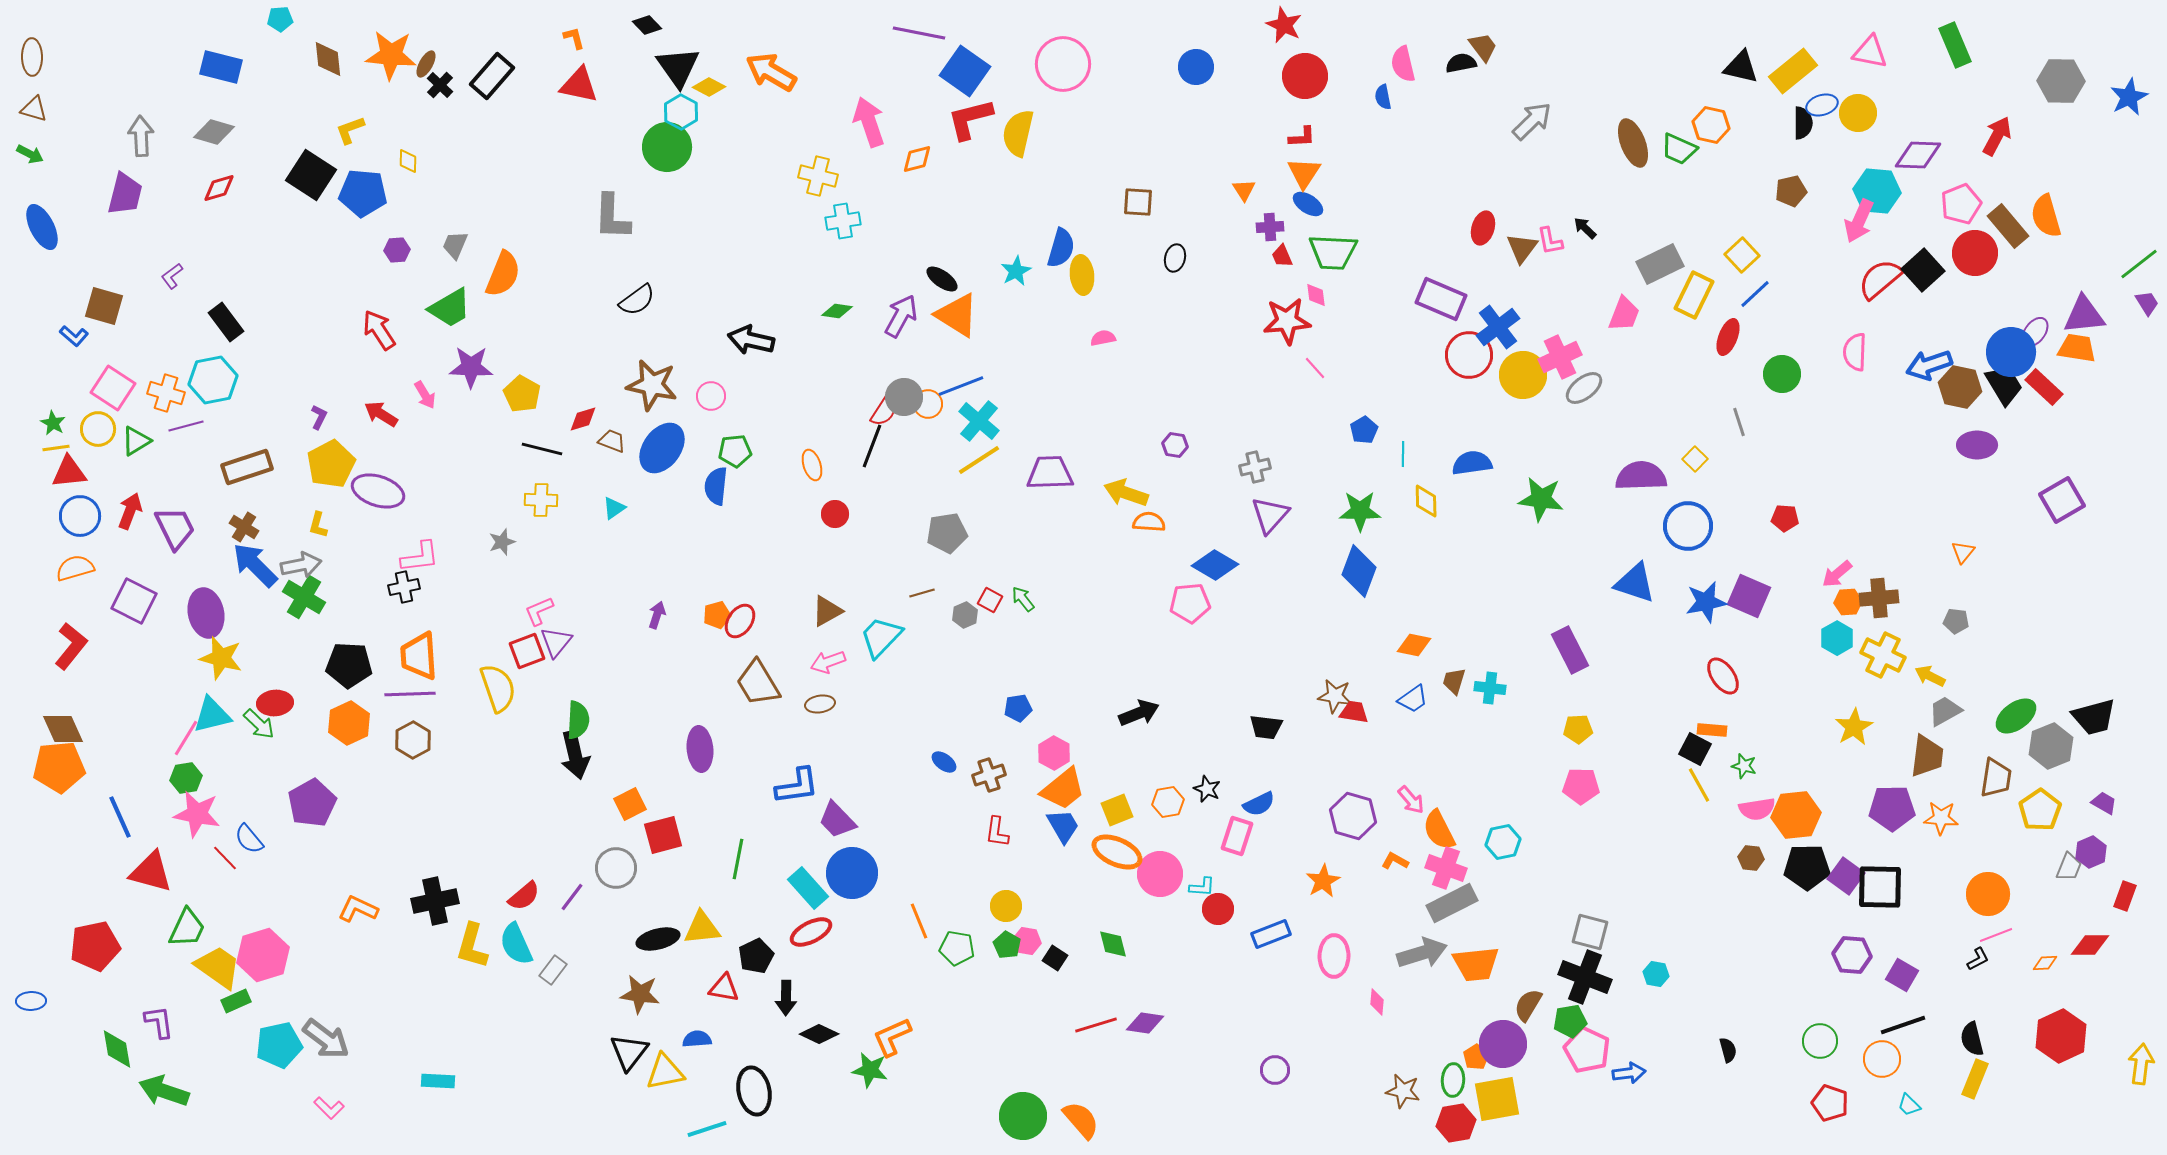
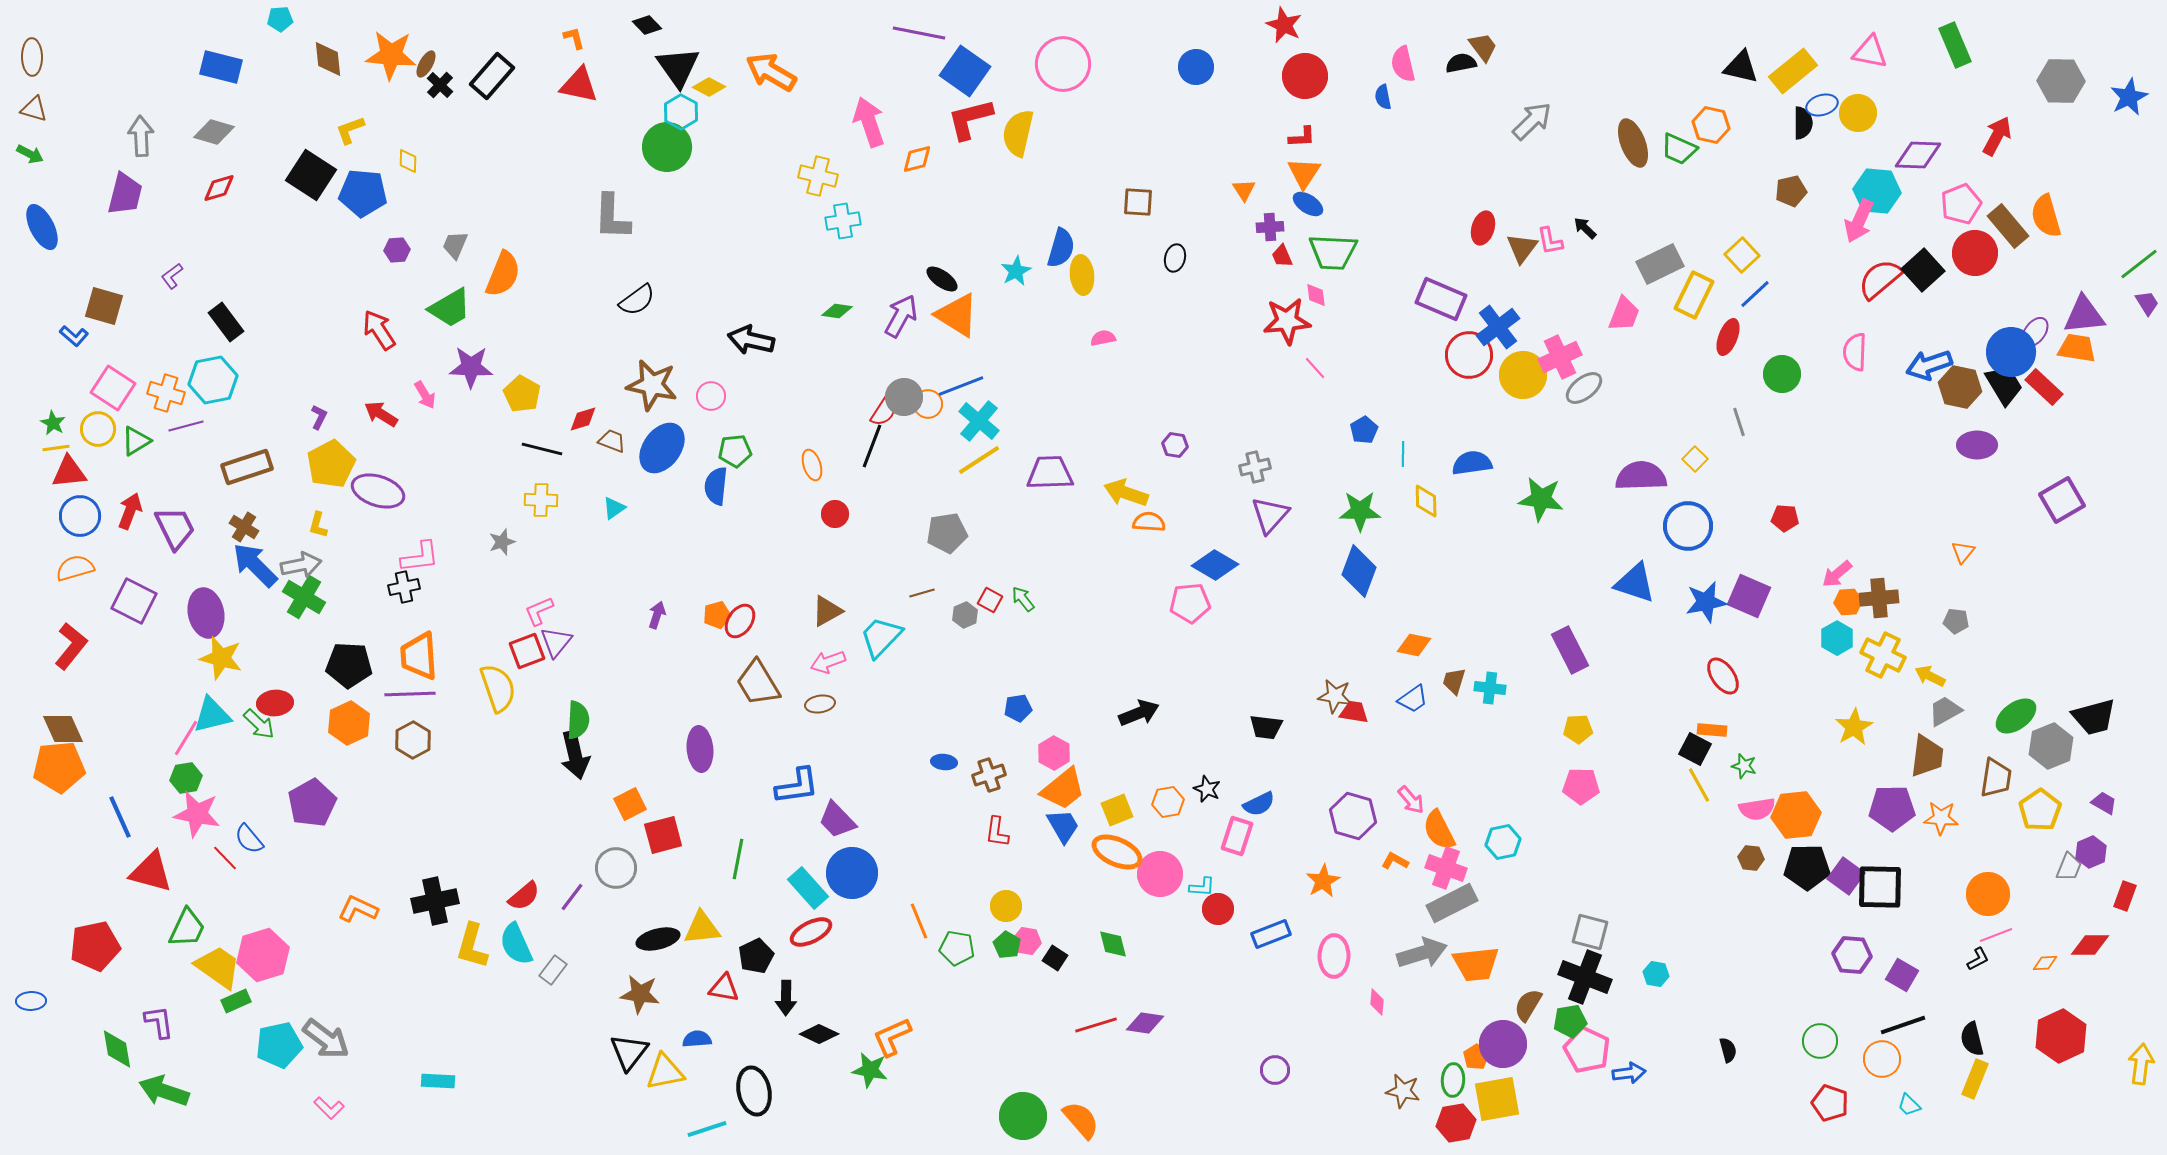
blue ellipse at (944, 762): rotated 30 degrees counterclockwise
